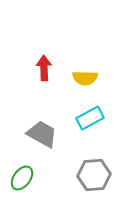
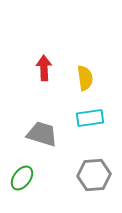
yellow semicircle: rotated 100 degrees counterclockwise
cyan rectangle: rotated 20 degrees clockwise
gray trapezoid: rotated 12 degrees counterclockwise
